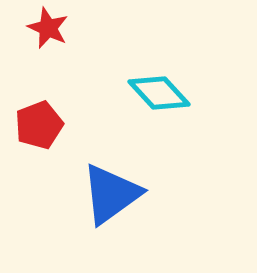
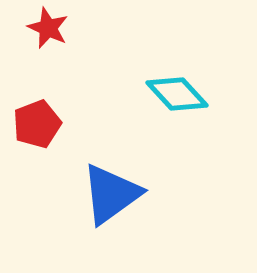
cyan diamond: moved 18 px right, 1 px down
red pentagon: moved 2 px left, 1 px up
